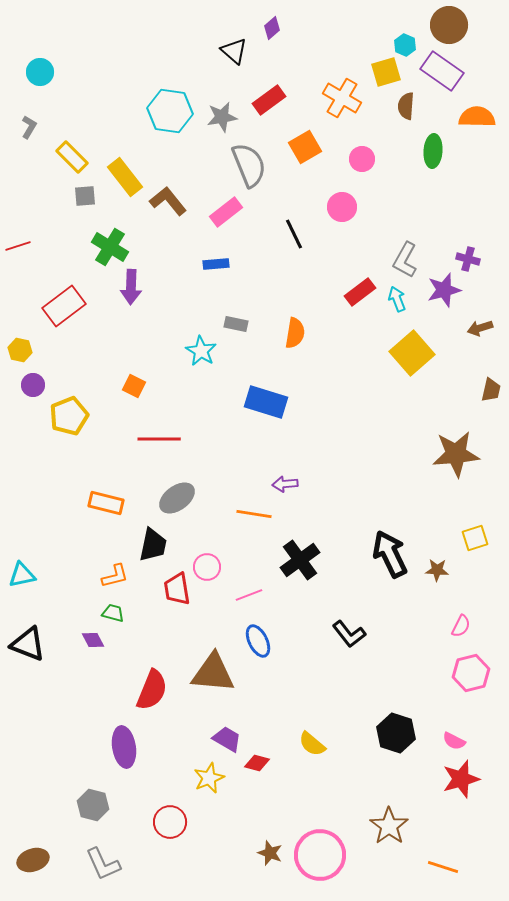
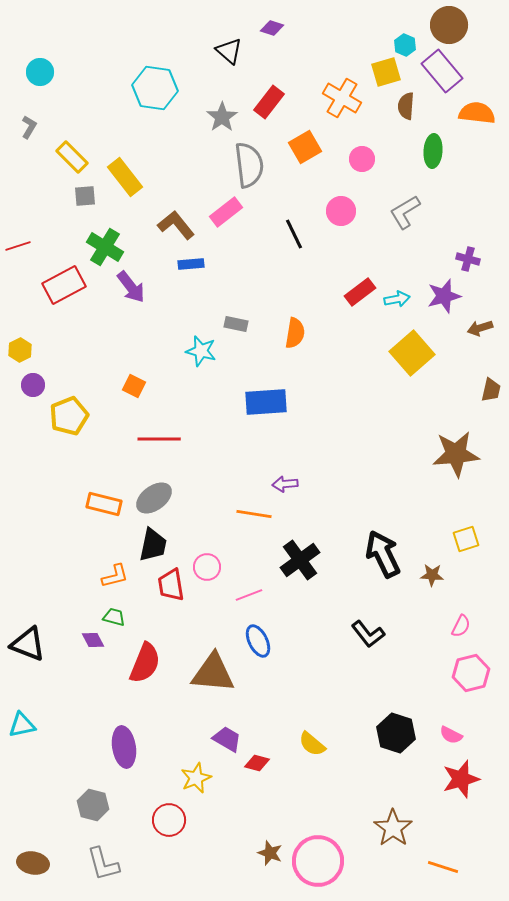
purple diamond at (272, 28): rotated 60 degrees clockwise
black triangle at (234, 51): moved 5 px left
purple rectangle at (442, 71): rotated 15 degrees clockwise
red rectangle at (269, 100): moved 2 px down; rotated 16 degrees counterclockwise
cyan hexagon at (170, 111): moved 15 px left, 23 px up
gray star at (222, 117): rotated 24 degrees counterclockwise
orange semicircle at (477, 117): moved 4 px up; rotated 6 degrees clockwise
gray semicircle at (249, 165): rotated 15 degrees clockwise
brown L-shape at (168, 201): moved 8 px right, 24 px down
pink circle at (342, 207): moved 1 px left, 4 px down
green cross at (110, 247): moved 5 px left
gray L-shape at (405, 260): moved 48 px up; rotated 30 degrees clockwise
blue rectangle at (216, 264): moved 25 px left
purple arrow at (131, 287): rotated 40 degrees counterclockwise
purple star at (444, 290): moved 6 px down
cyan arrow at (397, 299): rotated 100 degrees clockwise
red rectangle at (64, 306): moved 21 px up; rotated 9 degrees clockwise
yellow hexagon at (20, 350): rotated 20 degrees clockwise
cyan star at (201, 351): rotated 16 degrees counterclockwise
blue rectangle at (266, 402): rotated 21 degrees counterclockwise
gray ellipse at (177, 498): moved 23 px left
orange rectangle at (106, 503): moved 2 px left, 1 px down
yellow square at (475, 538): moved 9 px left, 1 px down
black arrow at (390, 554): moved 7 px left
brown star at (437, 570): moved 5 px left, 5 px down
cyan triangle at (22, 575): moved 150 px down
red trapezoid at (177, 589): moved 6 px left, 4 px up
green trapezoid at (113, 613): moved 1 px right, 4 px down
black L-shape at (349, 634): moved 19 px right
red semicircle at (152, 690): moved 7 px left, 27 px up
pink semicircle at (454, 741): moved 3 px left, 6 px up
yellow star at (209, 778): moved 13 px left
red circle at (170, 822): moved 1 px left, 2 px up
brown star at (389, 826): moved 4 px right, 2 px down
pink circle at (320, 855): moved 2 px left, 6 px down
brown ellipse at (33, 860): moved 3 px down; rotated 28 degrees clockwise
gray L-shape at (103, 864): rotated 9 degrees clockwise
